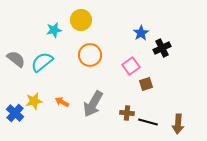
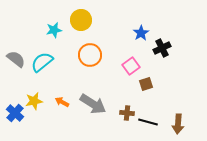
gray arrow: rotated 88 degrees counterclockwise
